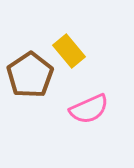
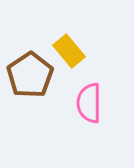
pink semicircle: moved 6 px up; rotated 114 degrees clockwise
